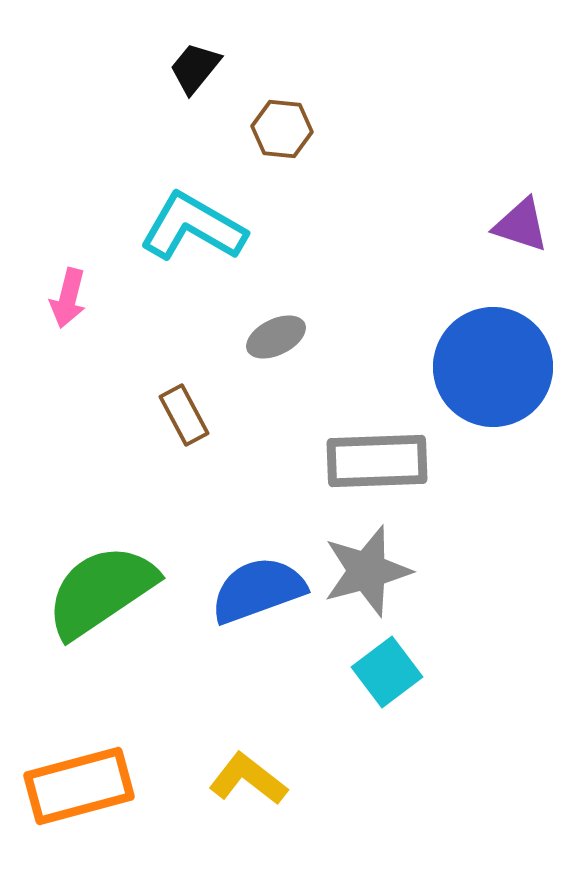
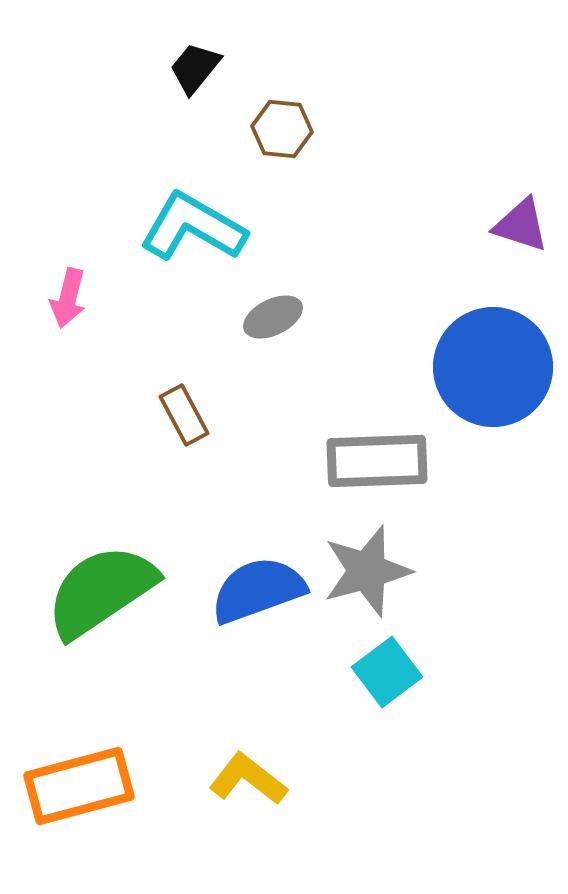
gray ellipse: moved 3 px left, 20 px up
